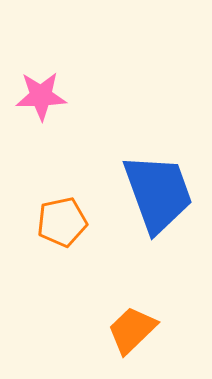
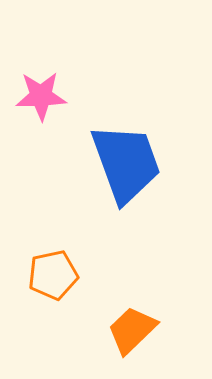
blue trapezoid: moved 32 px left, 30 px up
orange pentagon: moved 9 px left, 53 px down
